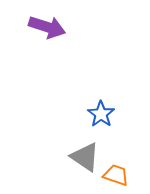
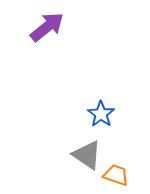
purple arrow: rotated 57 degrees counterclockwise
gray triangle: moved 2 px right, 2 px up
